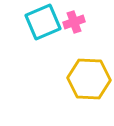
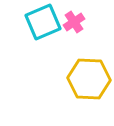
pink cross: rotated 15 degrees counterclockwise
